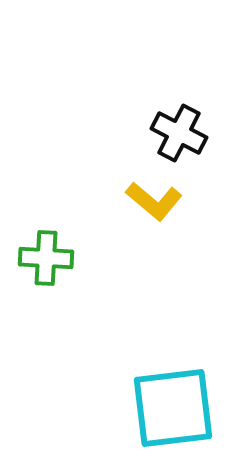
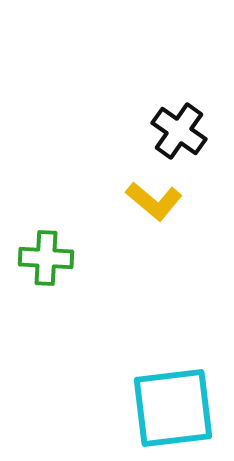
black cross: moved 2 px up; rotated 8 degrees clockwise
